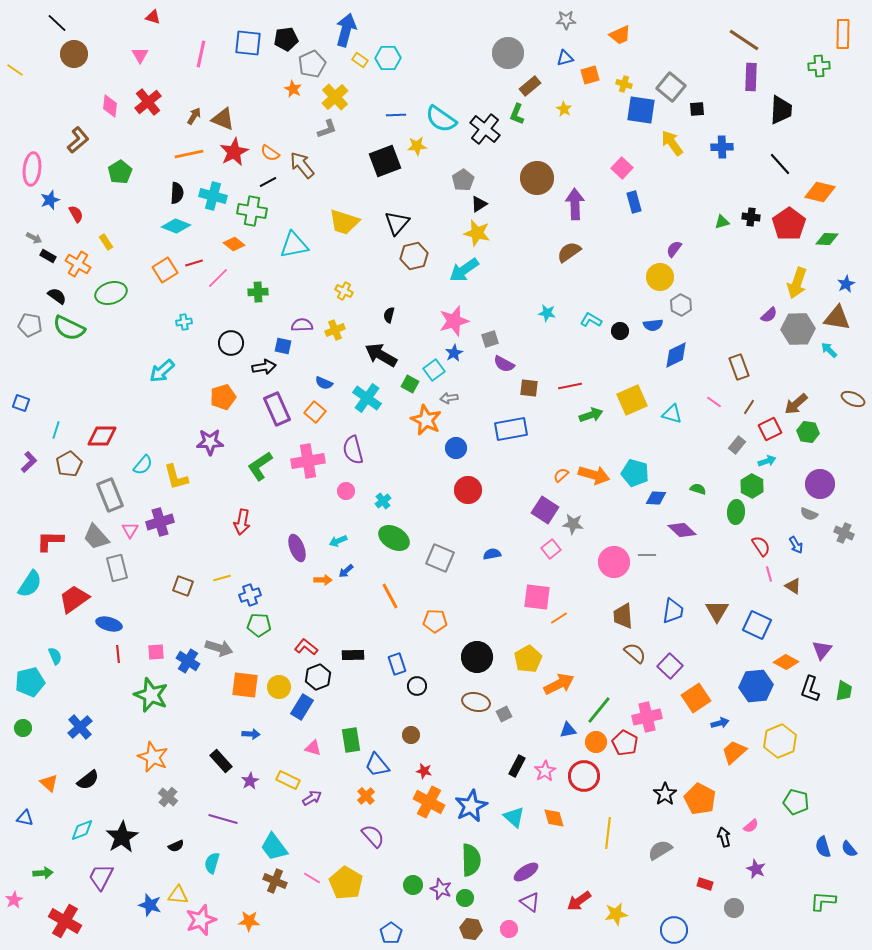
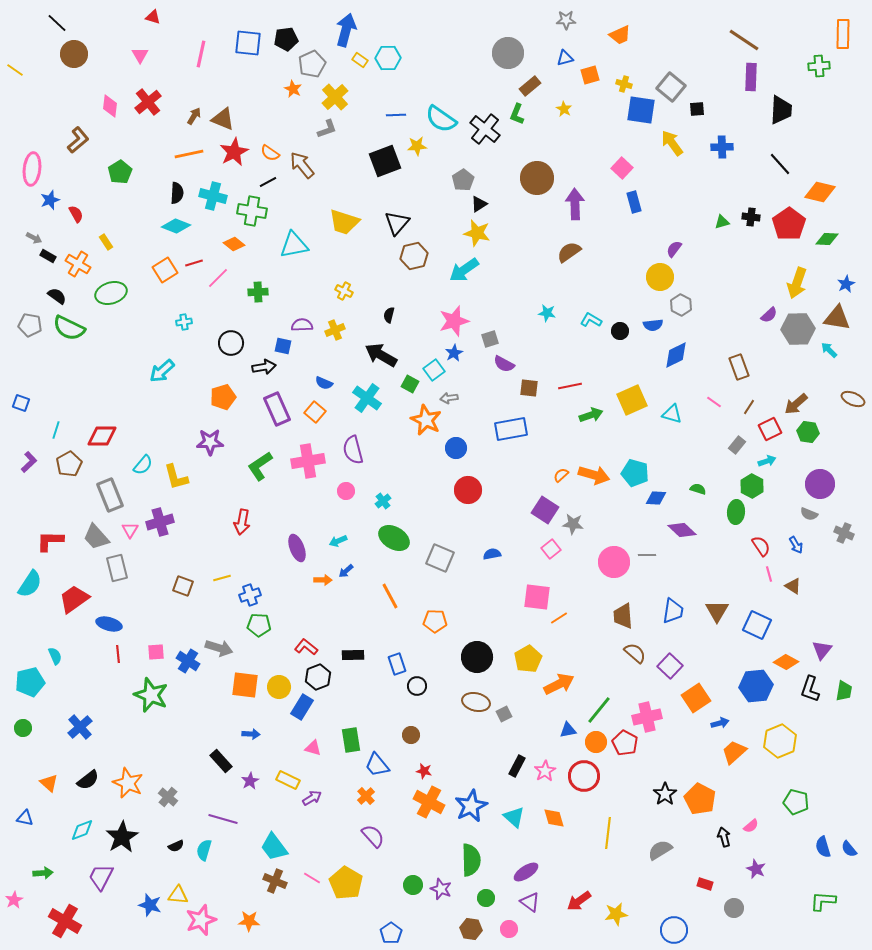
orange star at (153, 757): moved 25 px left, 26 px down
cyan semicircle at (212, 863): moved 8 px left, 13 px up
green circle at (465, 898): moved 21 px right
